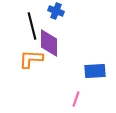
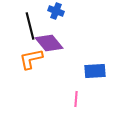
black line: moved 2 px left
purple diamond: rotated 40 degrees counterclockwise
orange L-shape: rotated 15 degrees counterclockwise
pink line: rotated 14 degrees counterclockwise
